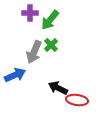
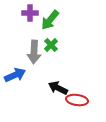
gray arrow: rotated 20 degrees counterclockwise
